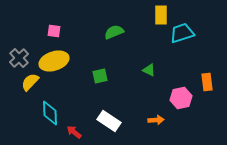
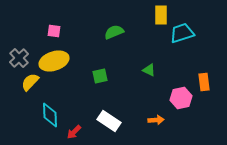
orange rectangle: moved 3 px left
cyan diamond: moved 2 px down
red arrow: rotated 84 degrees counterclockwise
